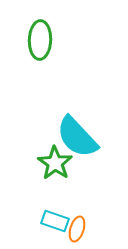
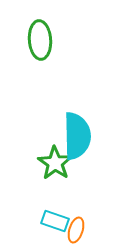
green ellipse: rotated 6 degrees counterclockwise
cyan semicircle: moved 1 px up; rotated 138 degrees counterclockwise
orange ellipse: moved 1 px left, 1 px down
